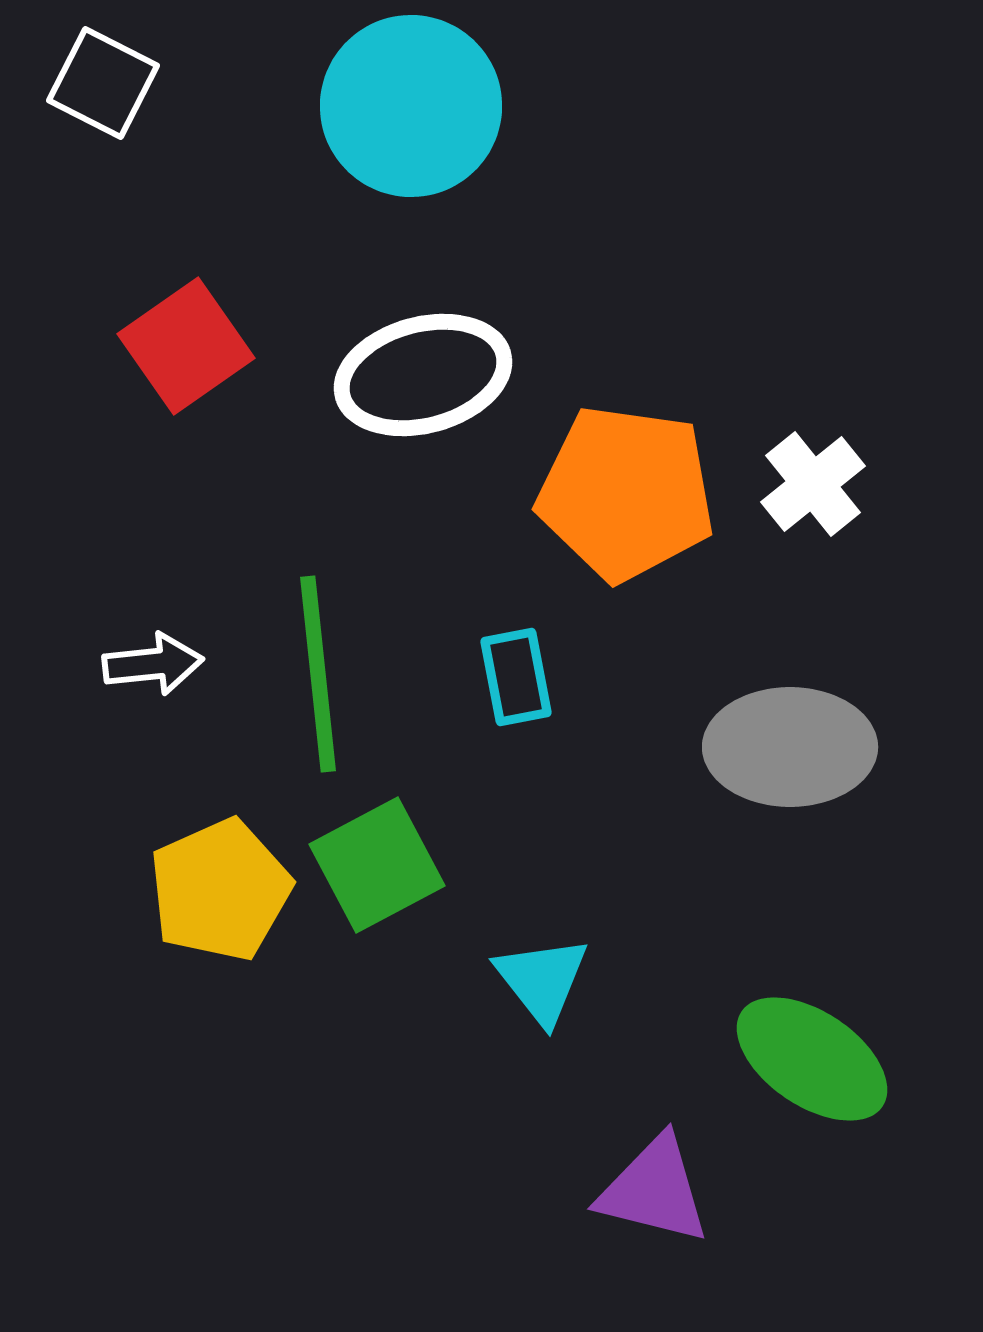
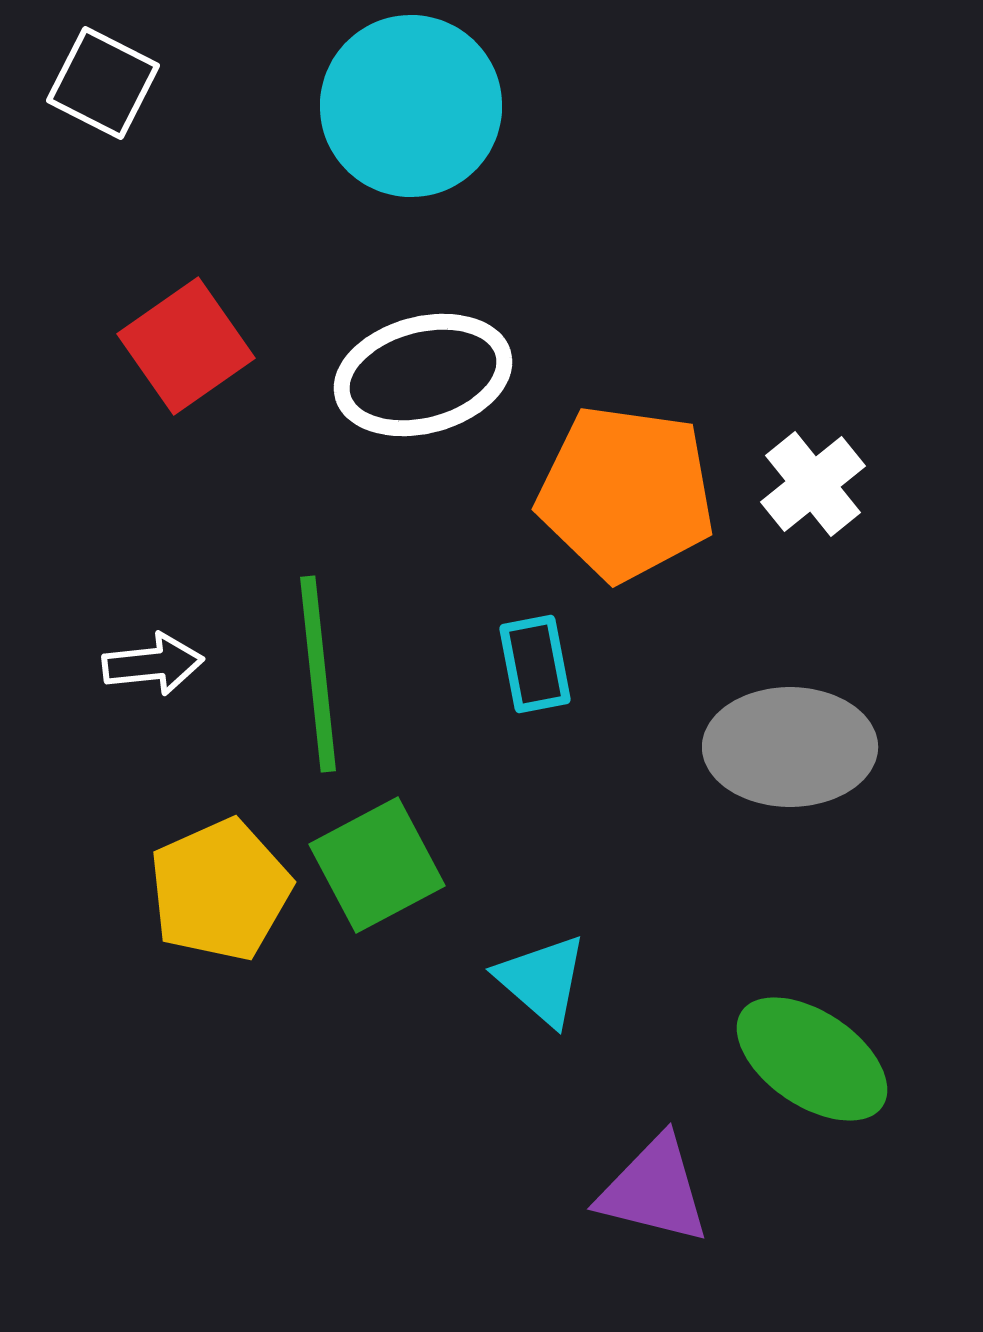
cyan rectangle: moved 19 px right, 13 px up
cyan triangle: rotated 11 degrees counterclockwise
